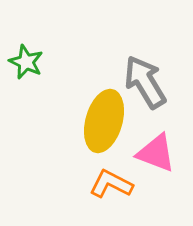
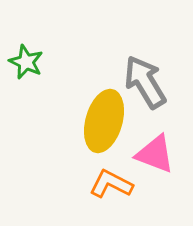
pink triangle: moved 1 px left, 1 px down
